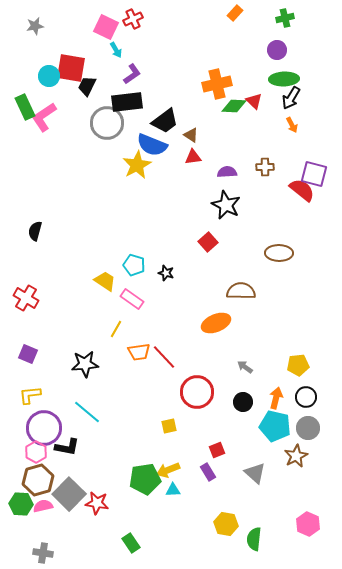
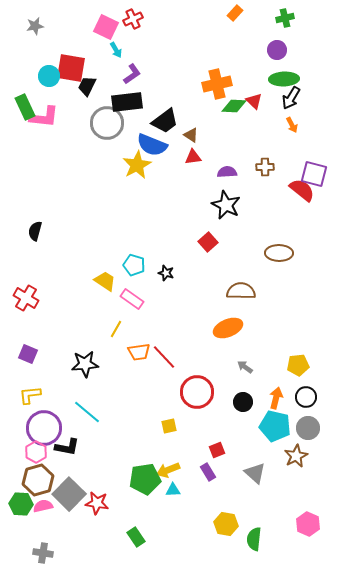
pink L-shape at (44, 117): rotated 140 degrees counterclockwise
orange ellipse at (216, 323): moved 12 px right, 5 px down
green rectangle at (131, 543): moved 5 px right, 6 px up
